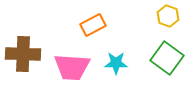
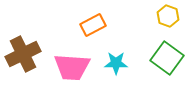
brown cross: rotated 28 degrees counterclockwise
